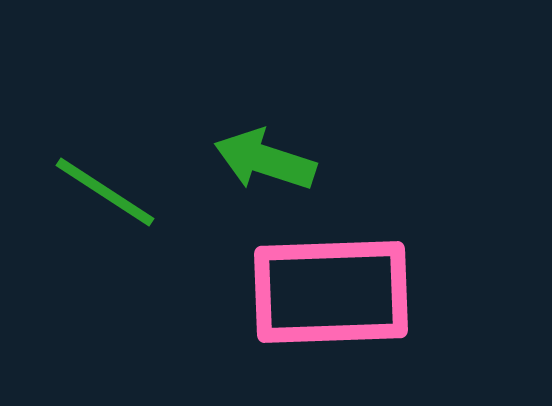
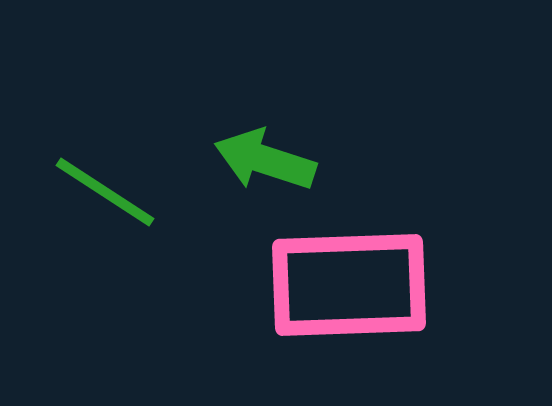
pink rectangle: moved 18 px right, 7 px up
